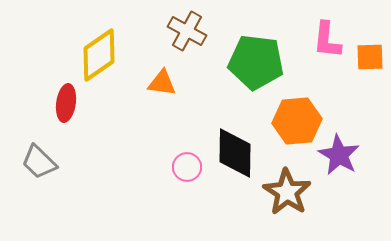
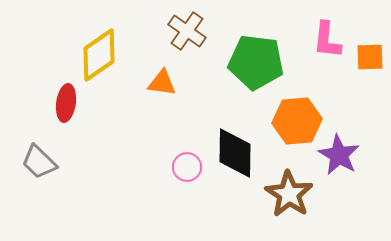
brown cross: rotated 6 degrees clockwise
brown star: moved 2 px right, 2 px down
